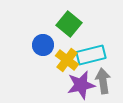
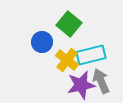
blue circle: moved 1 px left, 3 px up
gray arrow: moved 2 px left; rotated 15 degrees counterclockwise
